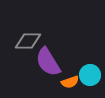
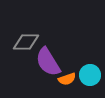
gray diamond: moved 2 px left, 1 px down
orange semicircle: moved 3 px left, 3 px up
